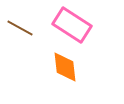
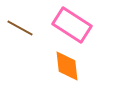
orange diamond: moved 2 px right, 1 px up
